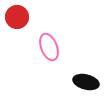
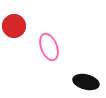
red circle: moved 3 px left, 9 px down
